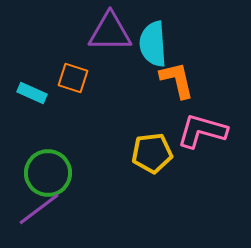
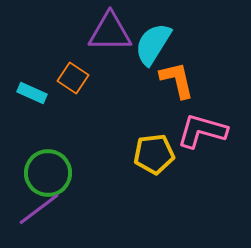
cyan semicircle: rotated 36 degrees clockwise
orange square: rotated 16 degrees clockwise
yellow pentagon: moved 2 px right, 1 px down
